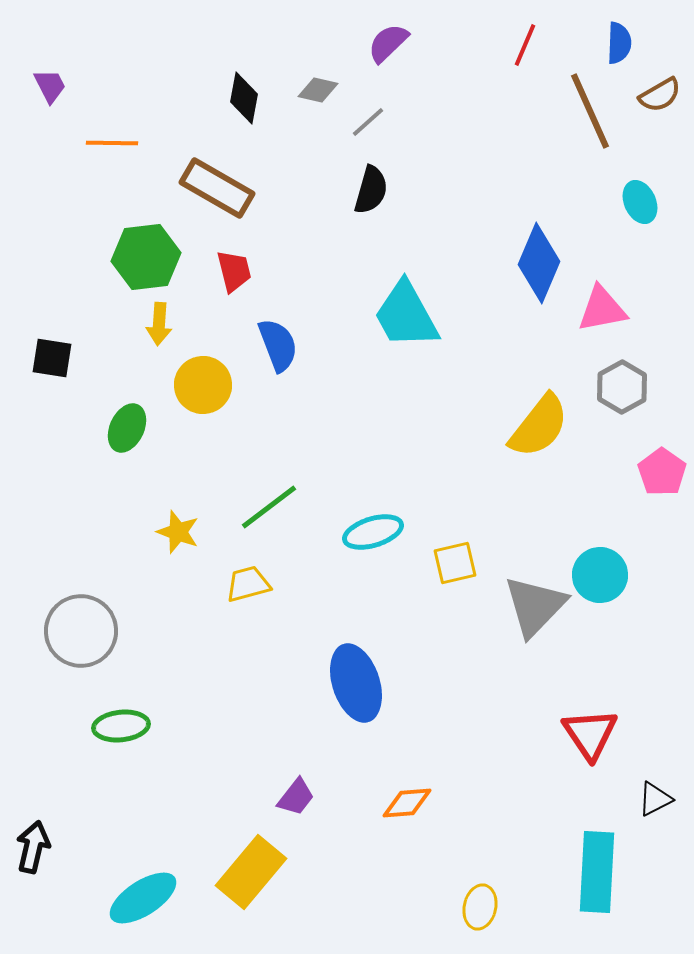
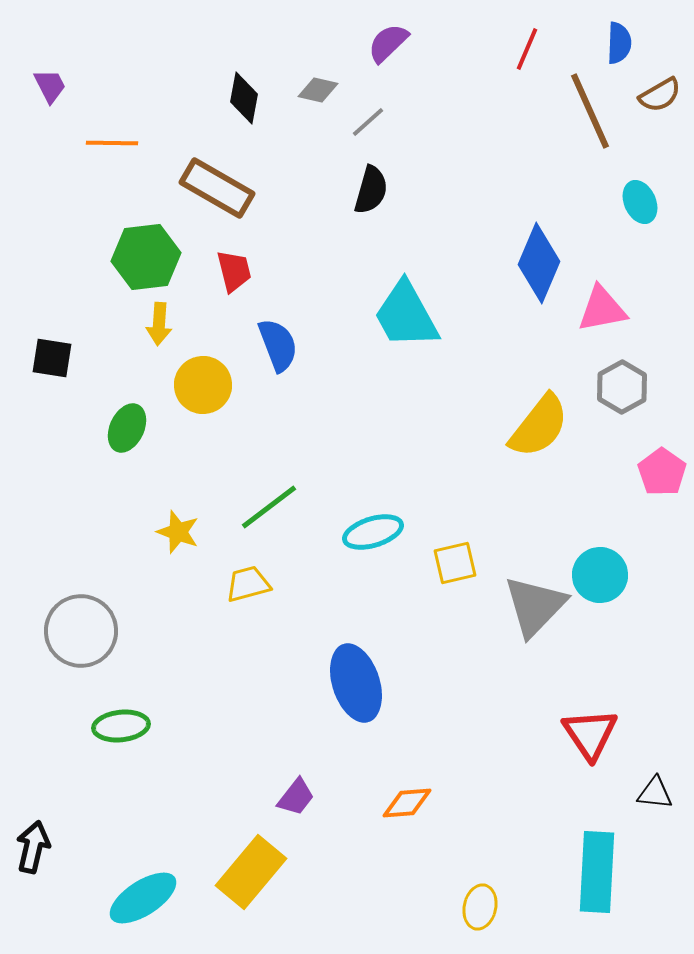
red line at (525, 45): moved 2 px right, 4 px down
black triangle at (655, 799): moved 6 px up; rotated 33 degrees clockwise
